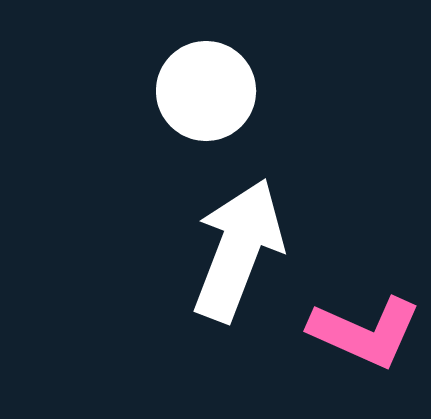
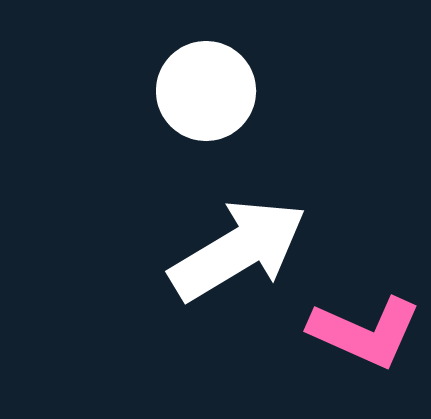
white arrow: rotated 38 degrees clockwise
